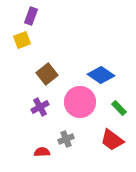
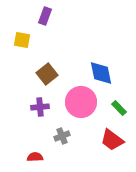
purple rectangle: moved 14 px right
yellow square: rotated 30 degrees clockwise
blue diamond: moved 2 px up; rotated 44 degrees clockwise
pink circle: moved 1 px right
purple cross: rotated 24 degrees clockwise
gray cross: moved 4 px left, 3 px up
red semicircle: moved 7 px left, 5 px down
